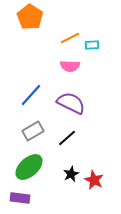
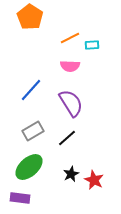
blue line: moved 5 px up
purple semicircle: rotated 32 degrees clockwise
